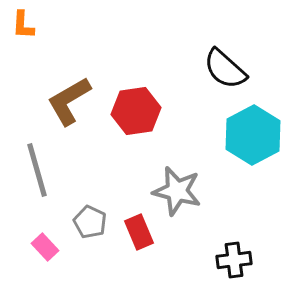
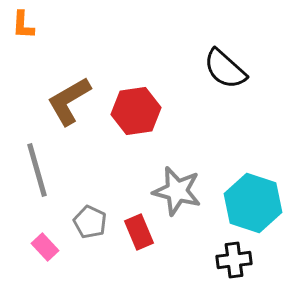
cyan hexagon: moved 68 px down; rotated 14 degrees counterclockwise
